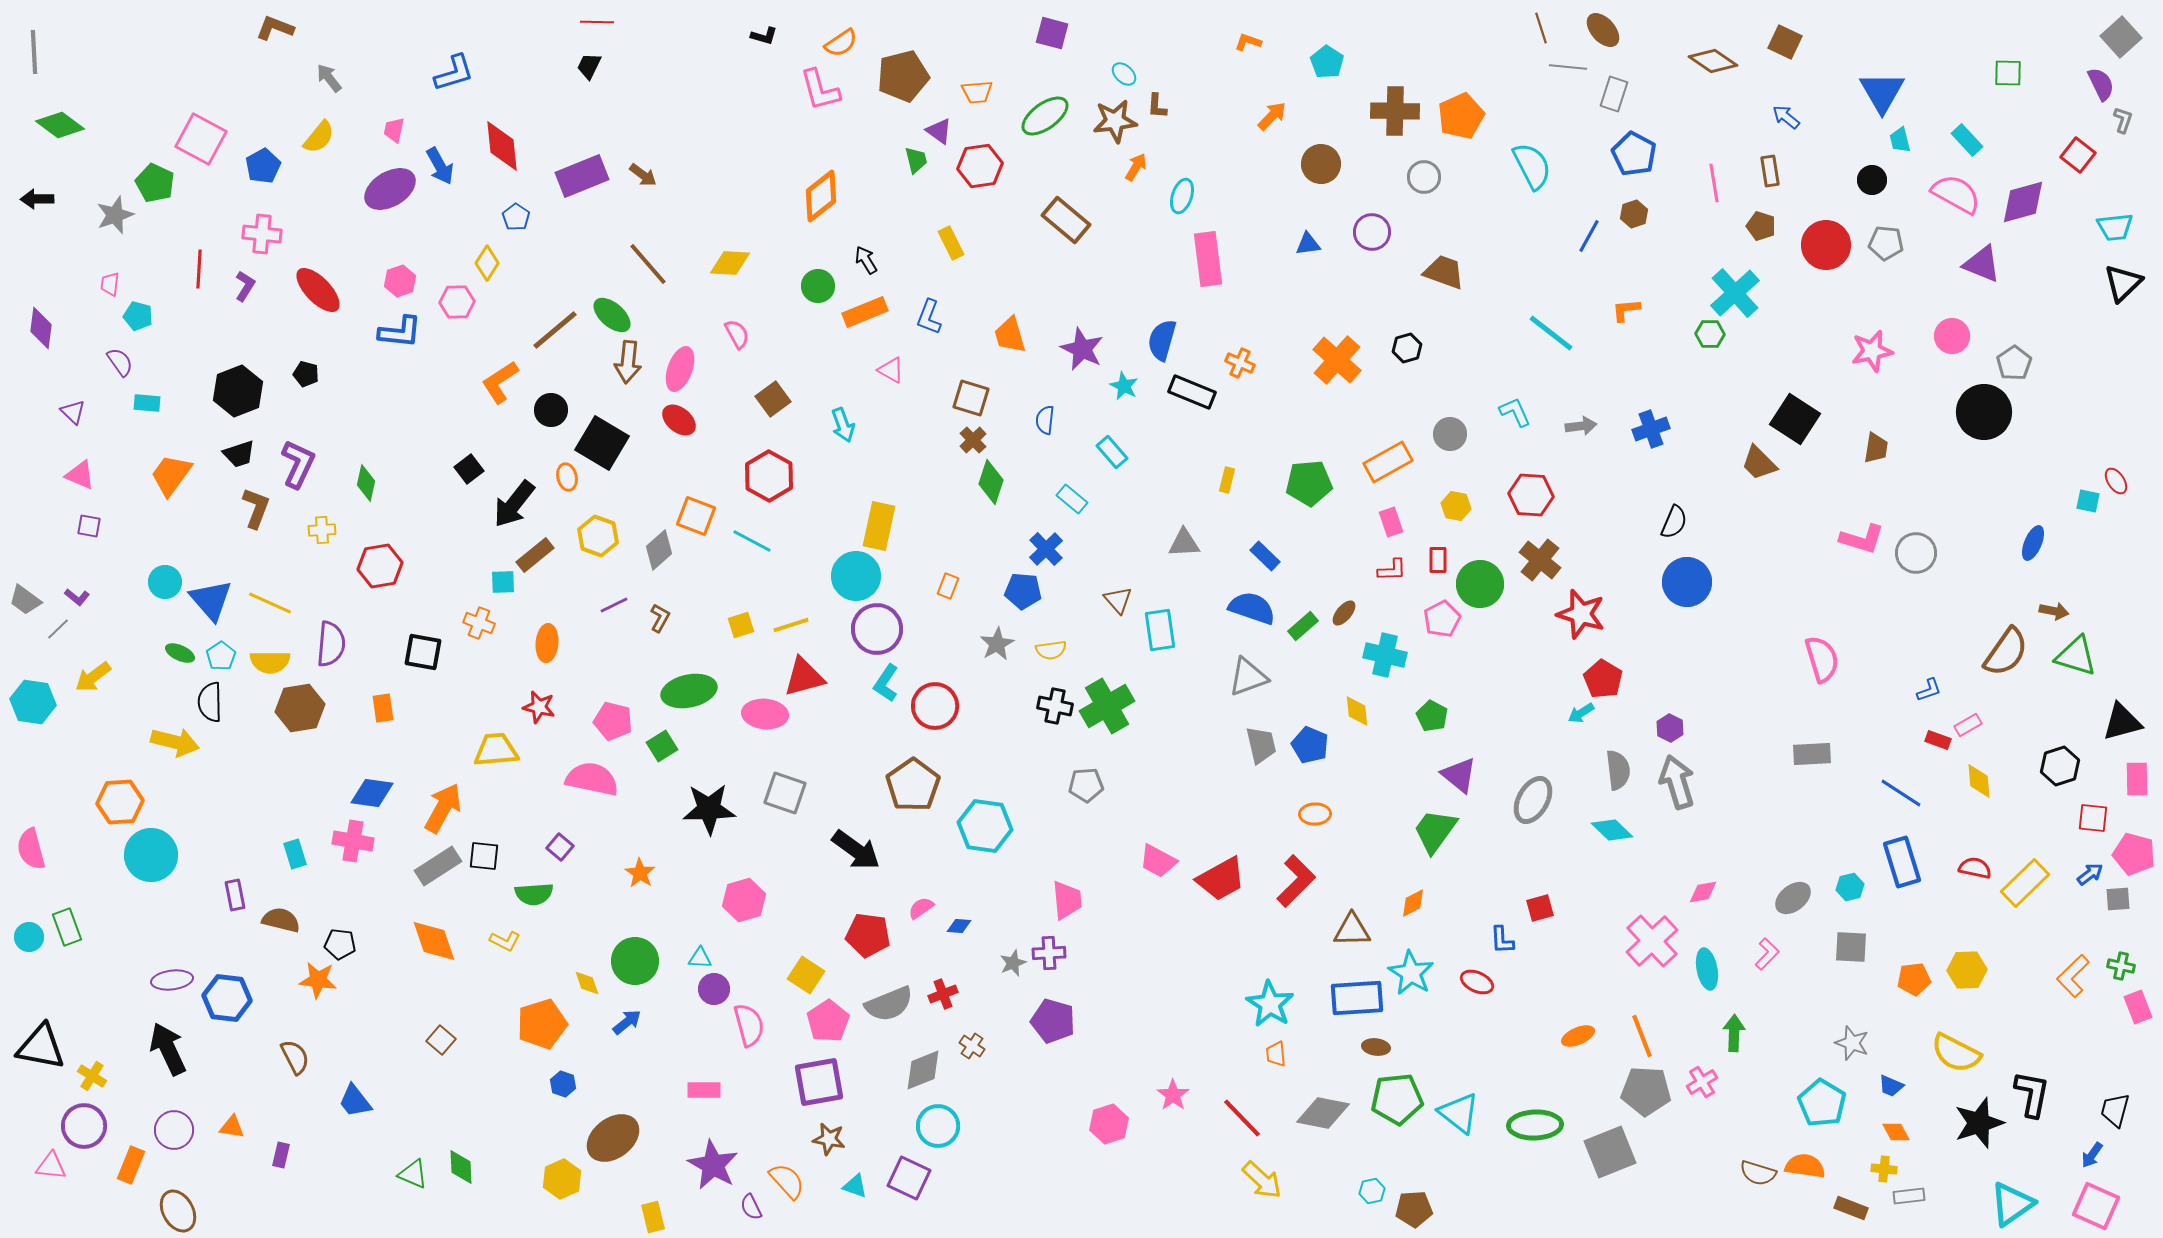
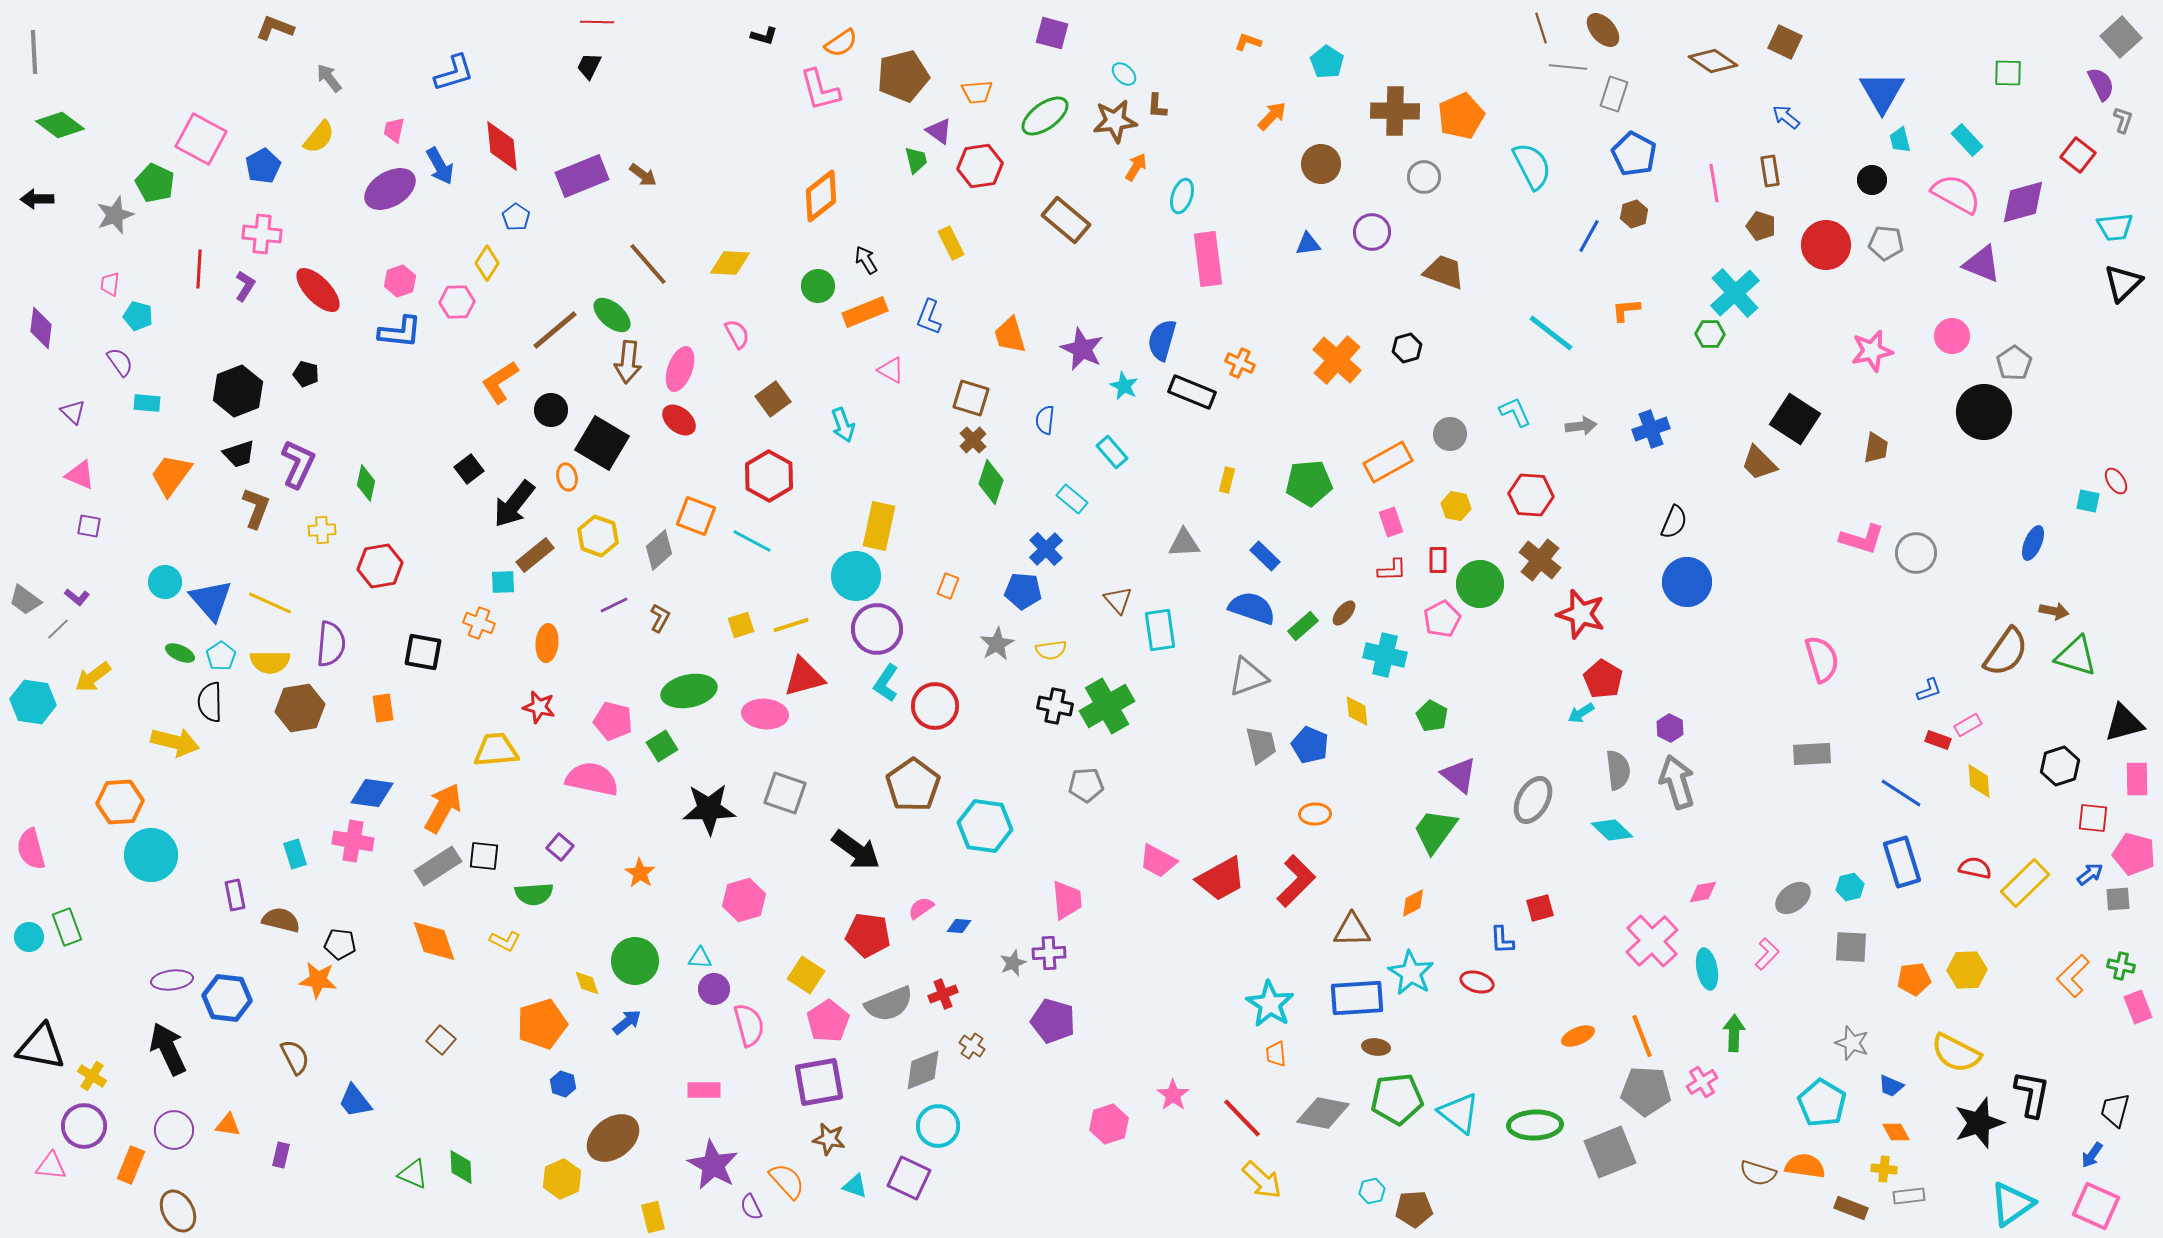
black triangle at (2122, 722): moved 2 px right, 1 px down
red ellipse at (1477, 982): rotated 8 degrees counterclockwise
orange triangle at (232, 1127): moved 4 px left, 2 px up
